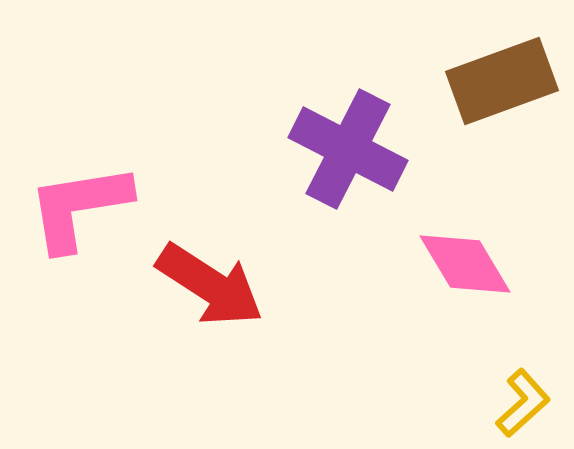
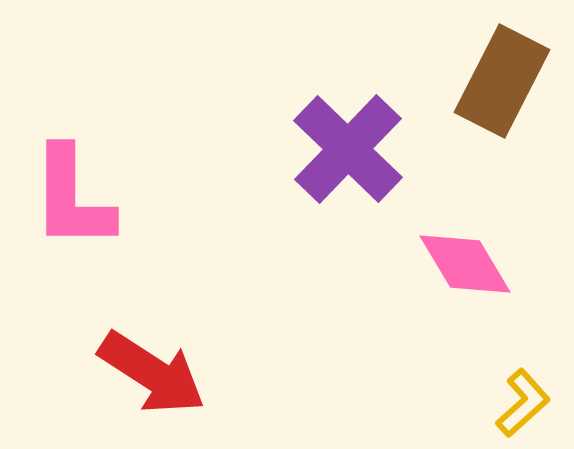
brown rectangle: rotated 43 degrees counterclockwise
purple cross: rotated 17 degrees clockwise
pink L-shape: moved 7 px left, 9 px up; rotated 81 degrees counterclockwise
red arrow: moved 58 px left, 88 px down
